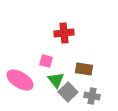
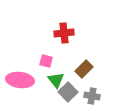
brown rectangle: rotated 54 degrees counterclockwise
pink ellipse: rotated 24 degrees counterclockwise
